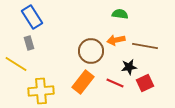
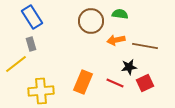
gray rectangle: moved 2 px right, 1 px down
brown circle: moved 30 px up
yellow line: rotated 70 degrees counterclockwise
orange rectangle: rotated 15 degrees counterclockwise
